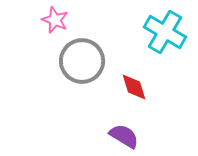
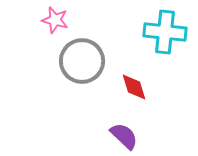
pink star: rotated 8 degrees counterclockwise
cyan cross: rotated 24 degrees counterclockwise
purple semicircle: rotated 12 degrees clockwise
